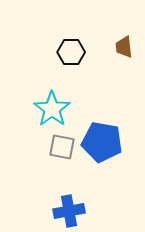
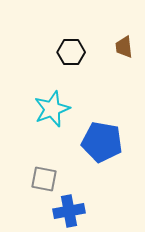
cyan star: rotated 15 degrees clockwise
gray square: moved 18 px left, 32 px down
